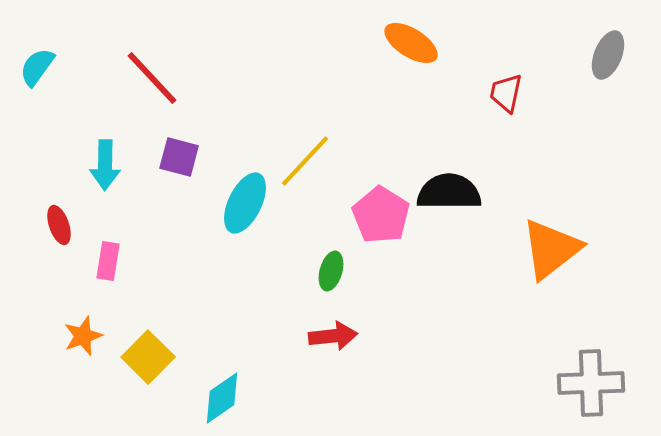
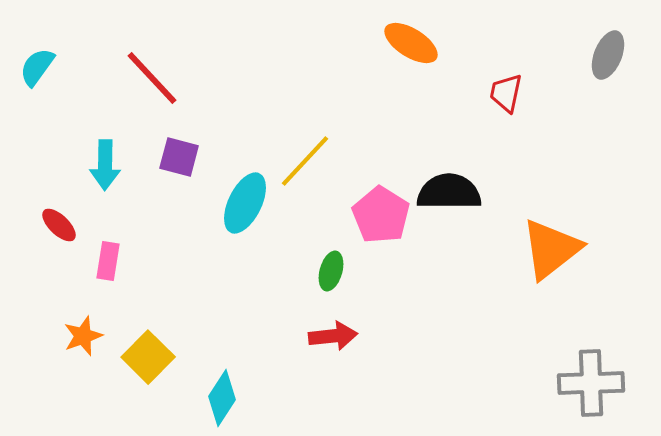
red ellipse: rotated 27 degrees counterclockwise
cyan diamond: rotated 22 degrees counterclockwise
